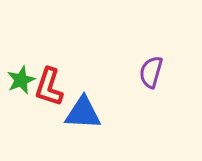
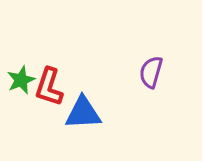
blue triangle: rotated 6 degrees counterclockwise
